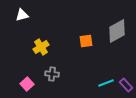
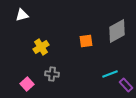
cyan line: moved 4 px right, 9 px up
